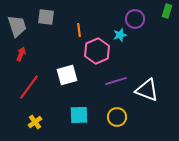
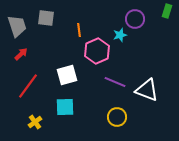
gray square: moved 1 px down
red arrow: rotated 24 degrees clockwise
purple line: moved 1 px left, 1 px down; rotated 40 degrees clockwise
red line: moved 1 px left, 1 px up
cyan square: moved 14 px left, 8 px up
